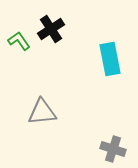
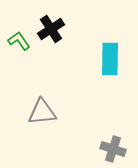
cyan rectangle: rotated 12 degrees clockwise
